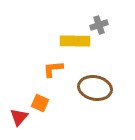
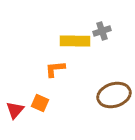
gray cross: moved 3 px right, 6 px down
orange L-shape: moved 2 px right
brown ellipse: moved 19 px right, 7 px down; rotated 28 degrees counterclockwise
red triangle: moved 4 px left, 7 px up
